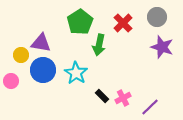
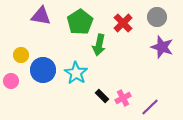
purple triangle: moved 27 px up
